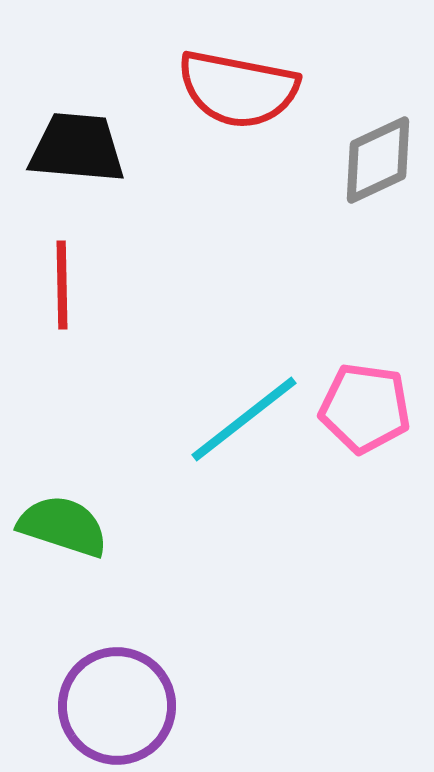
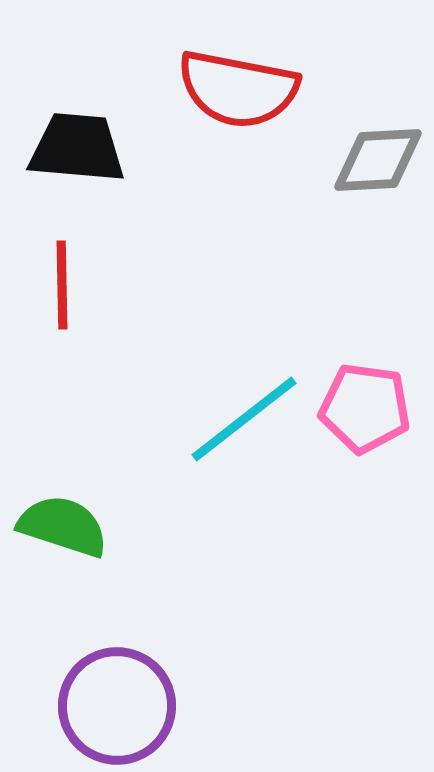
gray diamond: rotated 22 degrees clockwise
